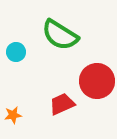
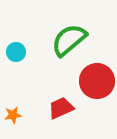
green semicircle: moved 9 px right, 5 px down; rotated 108 degrees clockwise
red trapezoid: moved 1 px left, 4 px down
